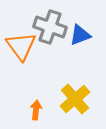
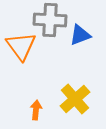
gray cross: moved 7 px up; rotated 16 degrees counterclockwise
